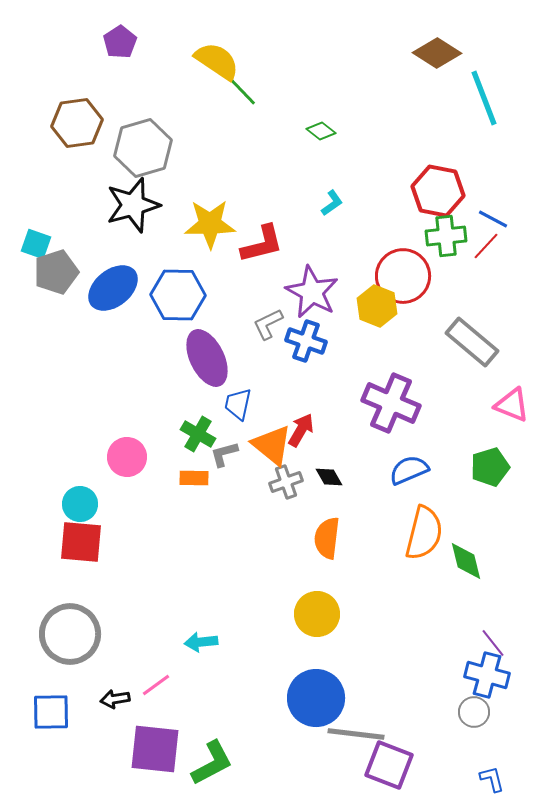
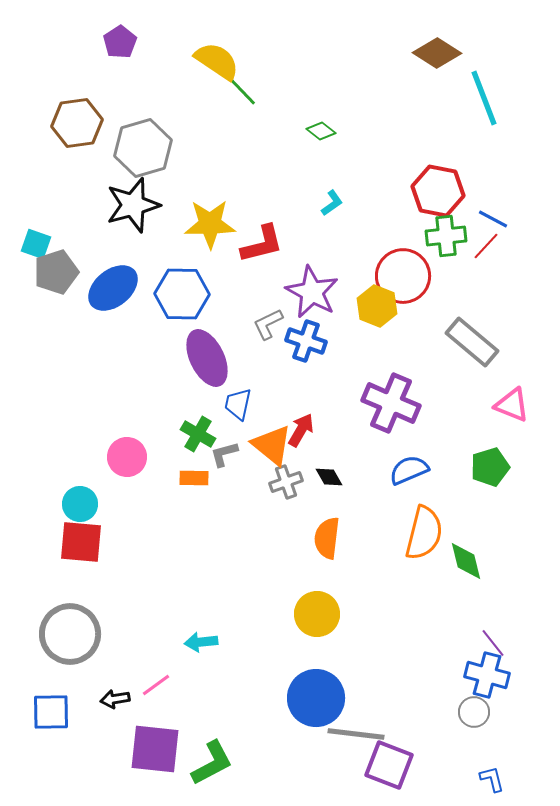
blue hexagon at (178, 295): moved 4 px right, 1 px up
